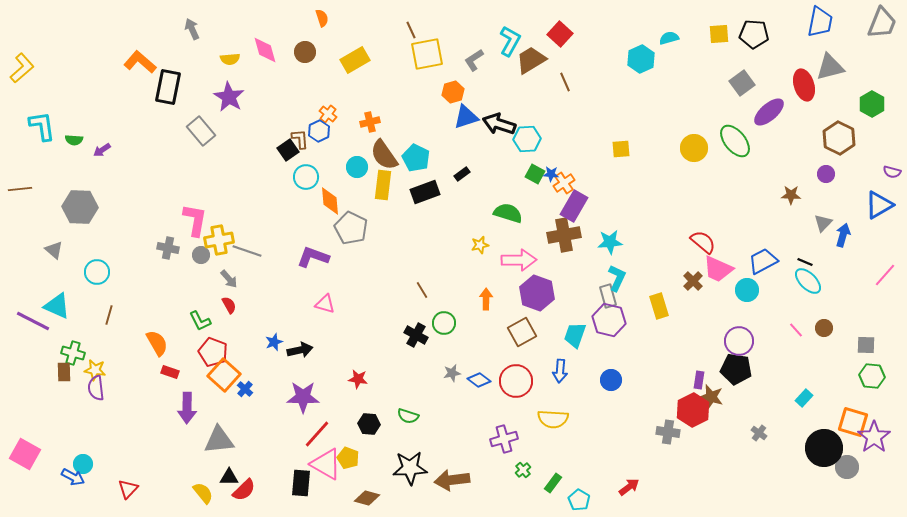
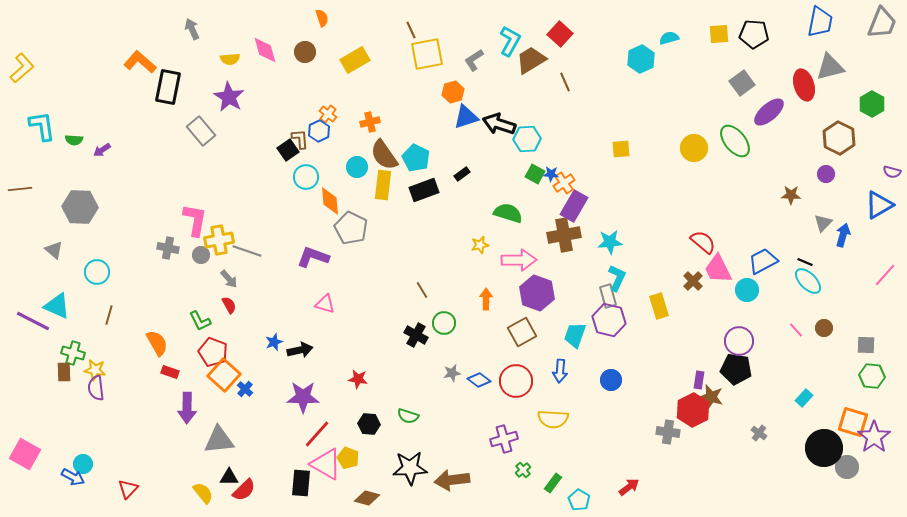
black rectangle at (425, 192): moved 1 px left, 2 px up
pink trapezoid at (718, 269): rotated 40 degrees clockwise
